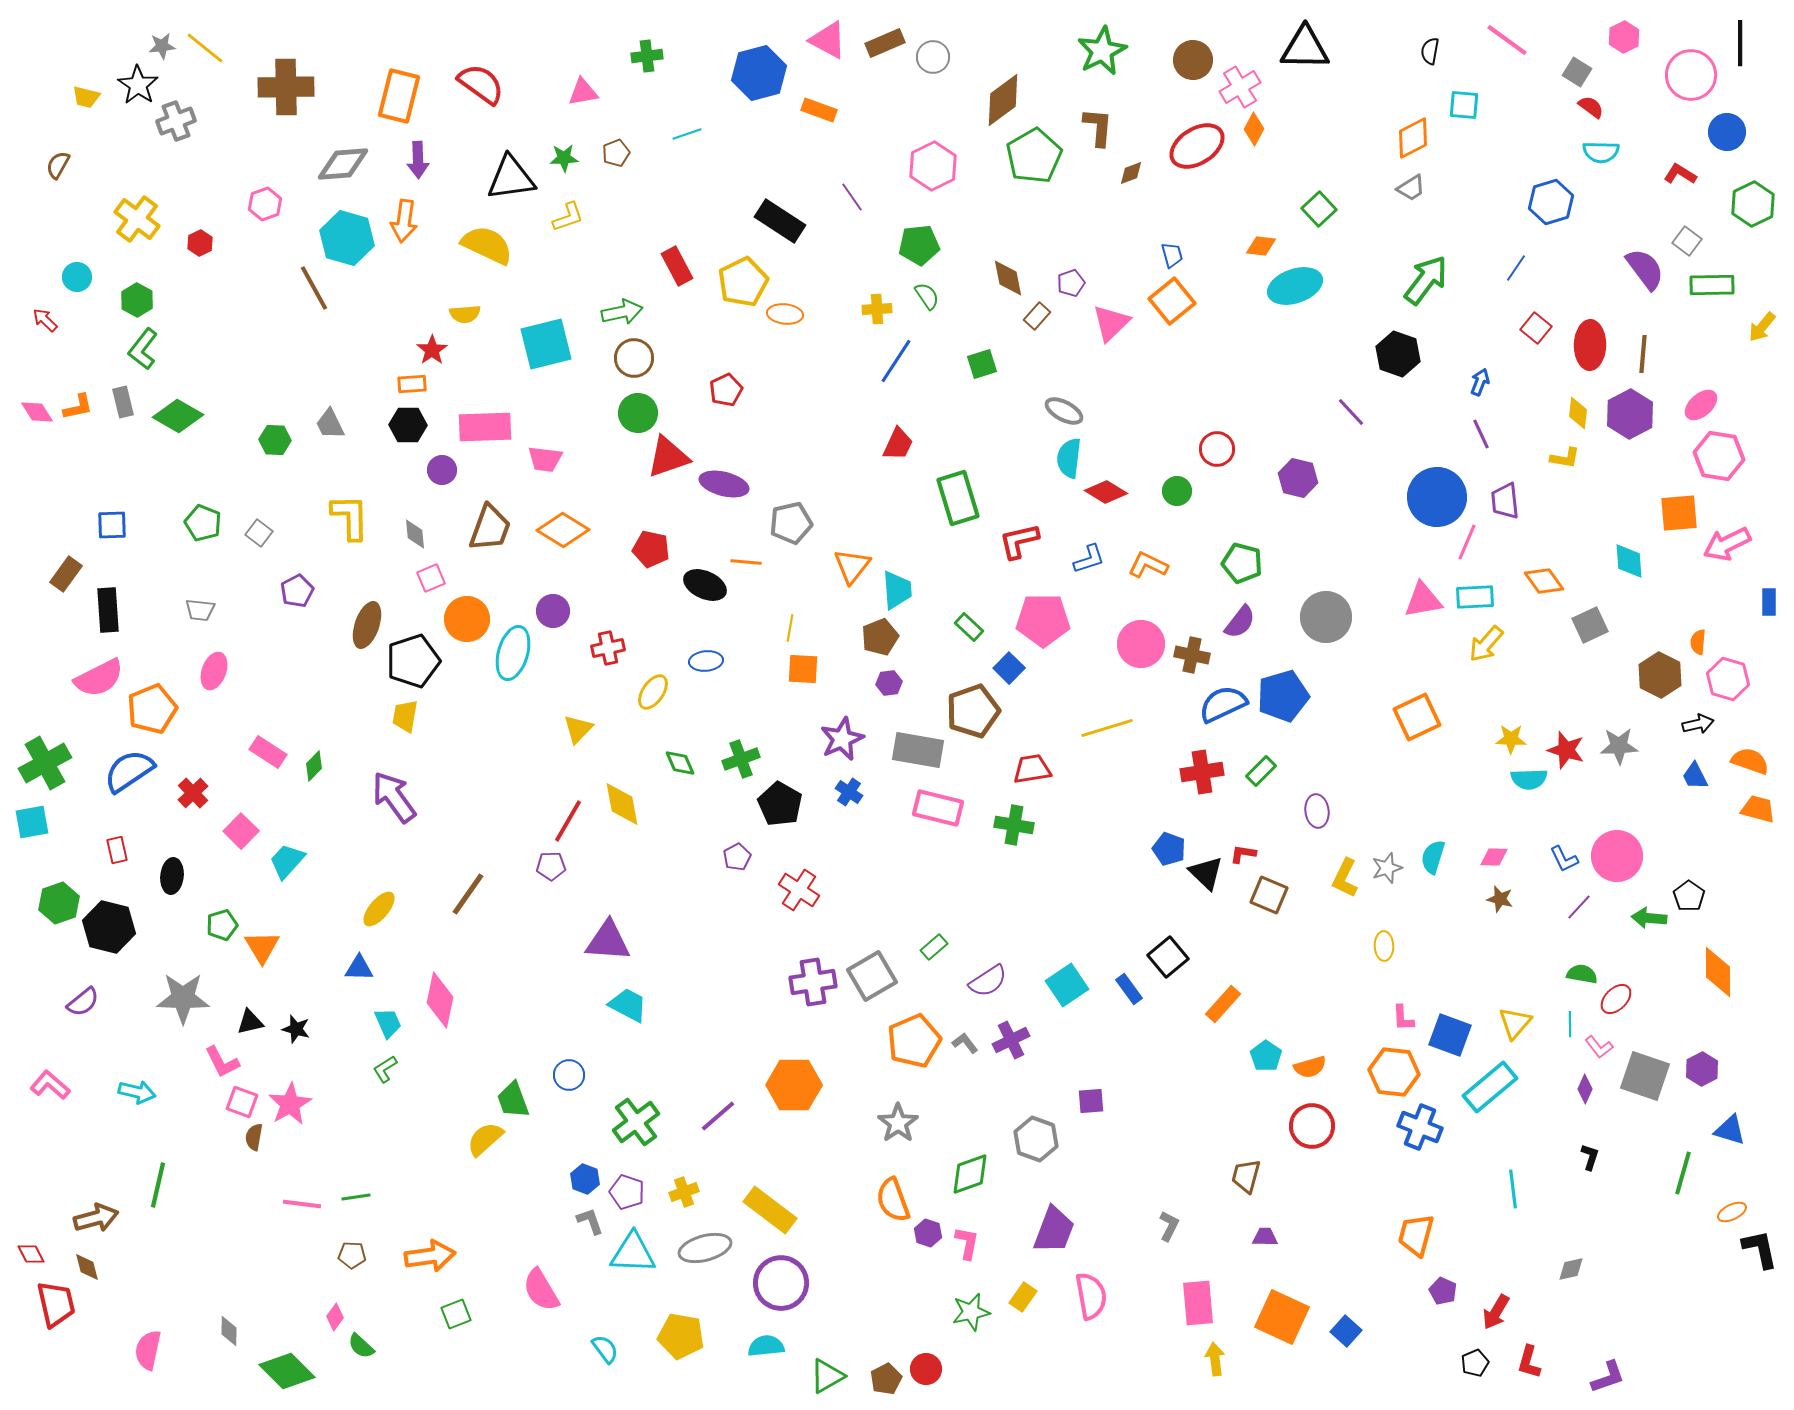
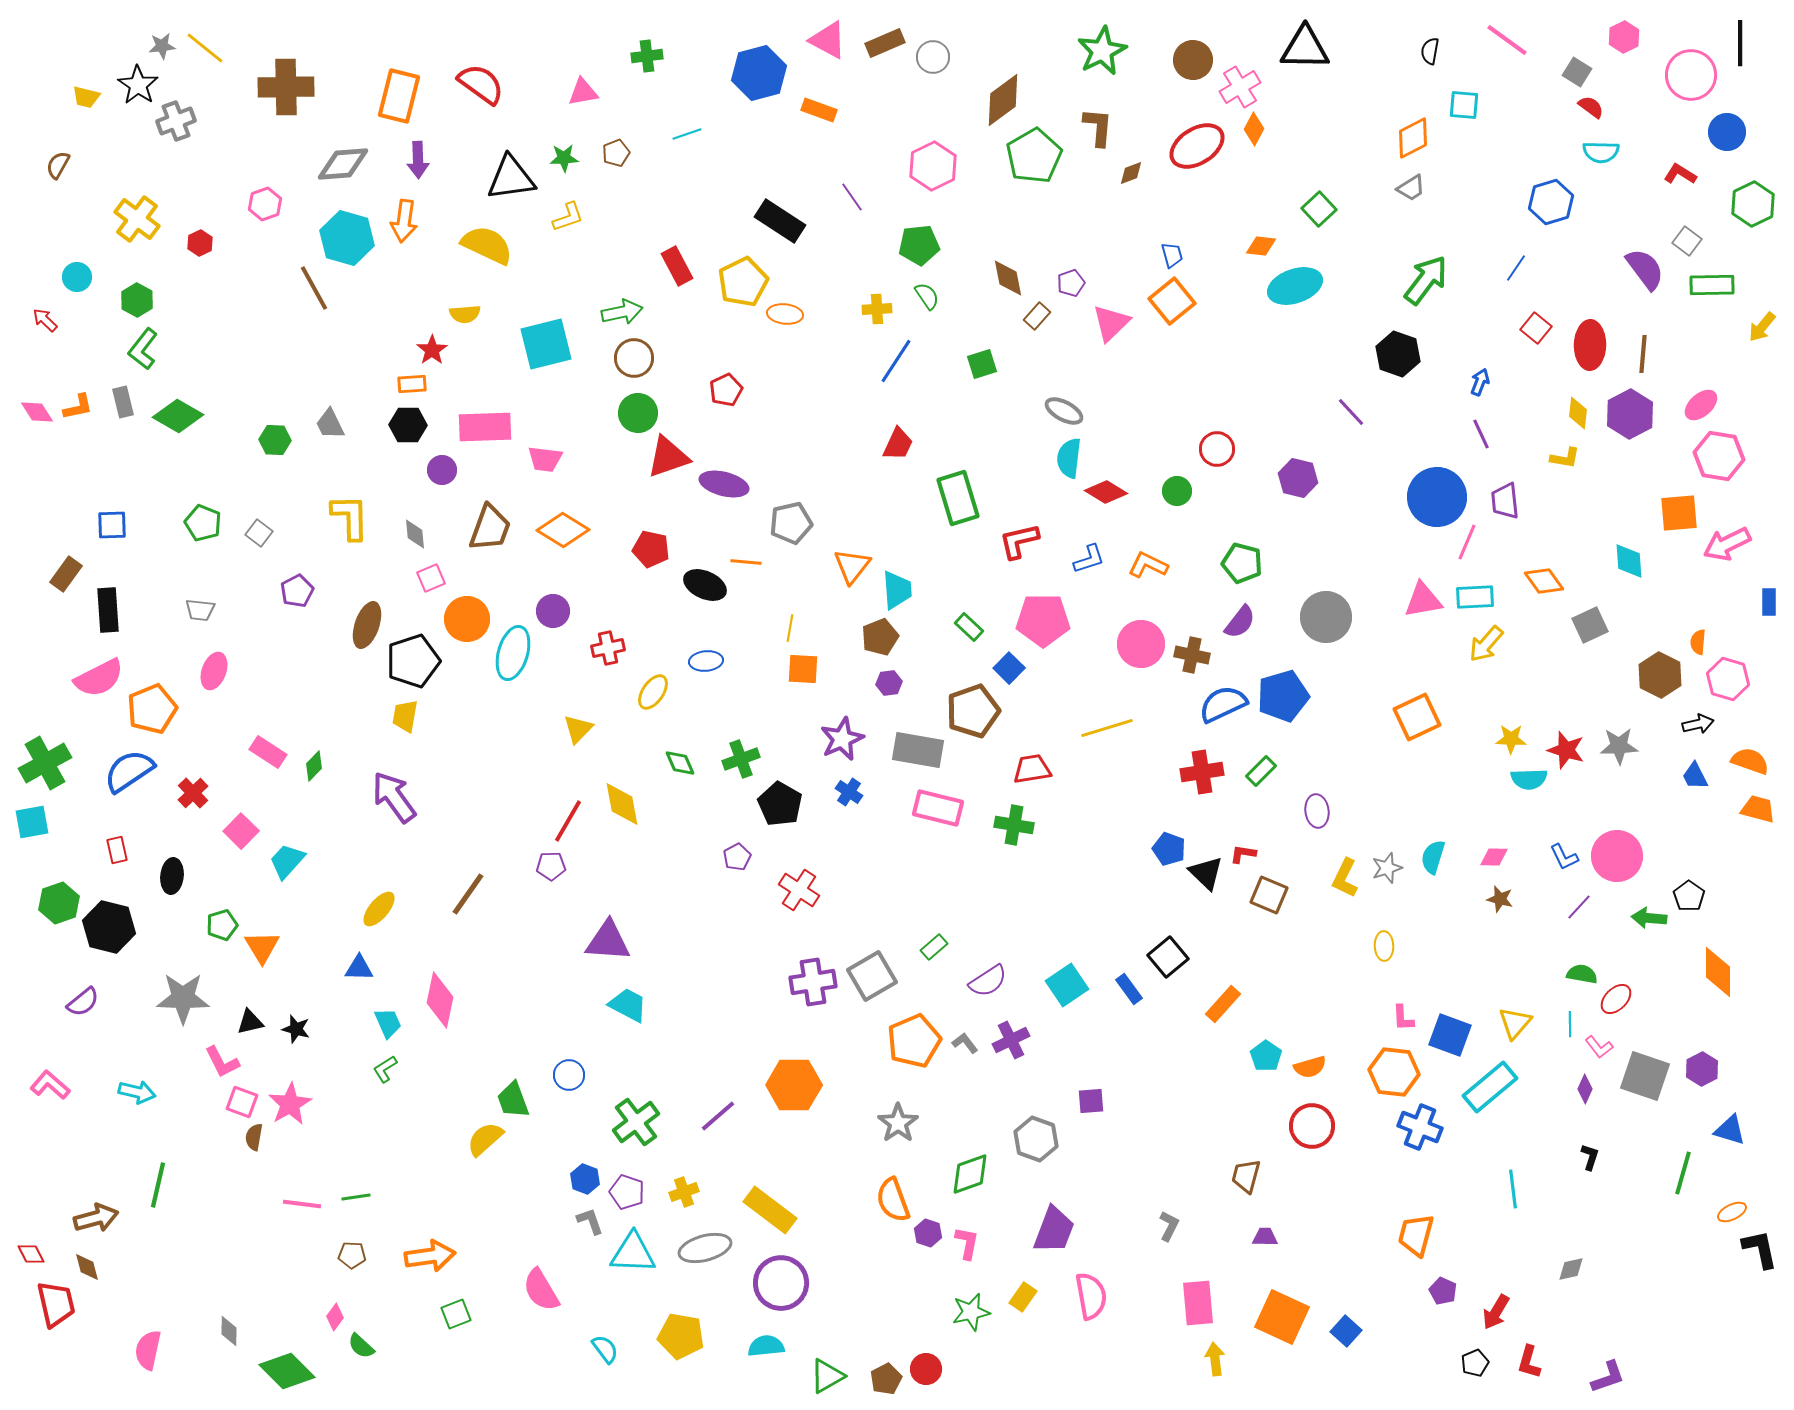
blue L-shape at (1564, 859): moved 2 px up
